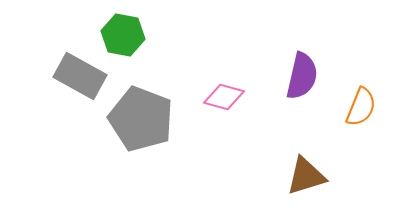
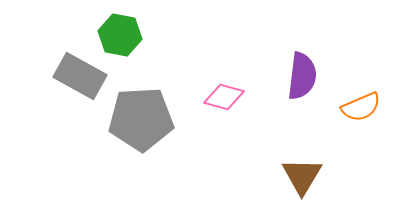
green hexagon: moved 3 px left
purple semicircle: rotated 6 degrees counterclockwise
orange semicircle: rotated 45 degrees clockwise
gray pentagon: rotated 24 degrees counterclockwise
brown triangle: moved 4 px left; rotated 42 degrees counterclockwise
